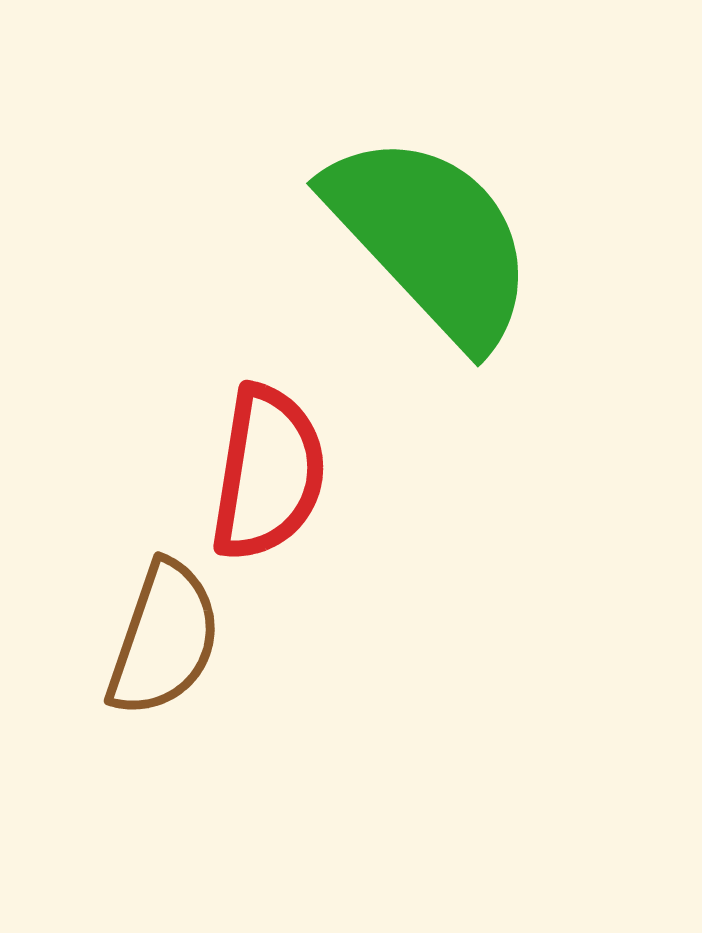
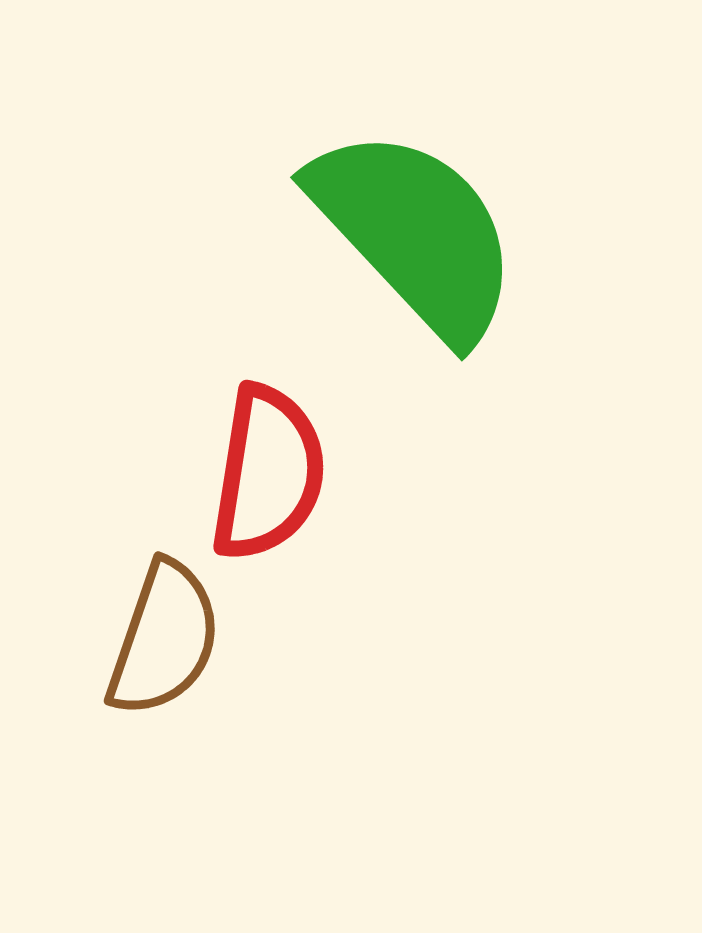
green semicircle: moved 16 px left, 6 px up
